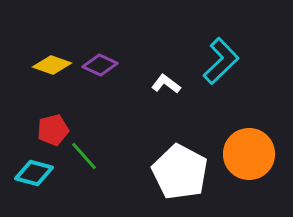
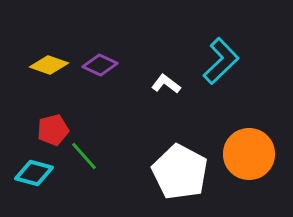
yellow diamond: moved 3 px left
